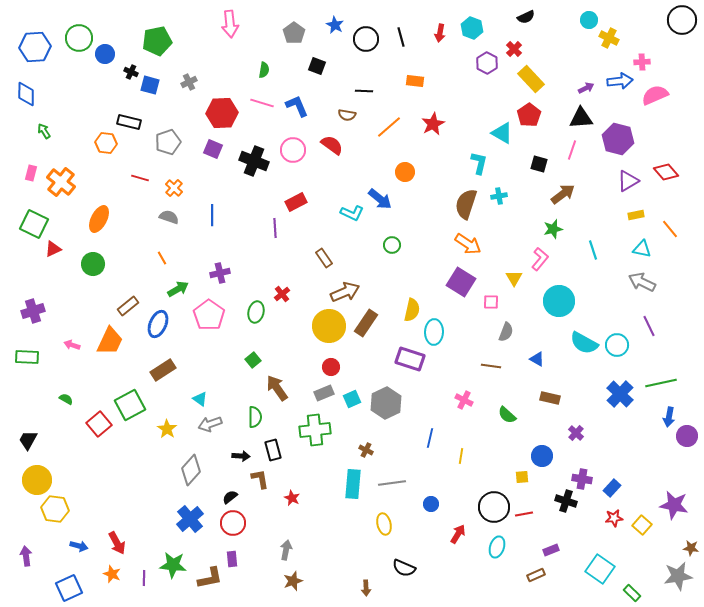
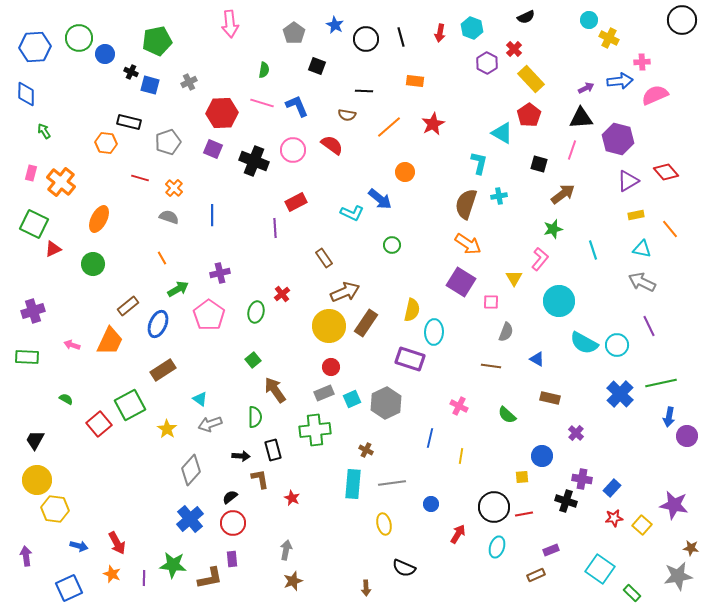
brown arrow at (277, 388): moved 2 px left, 2 px down
pink cross at (464, 400): moved 5 px left, 6 px down
black trapezoid at (28, 440): moved 7 px right
